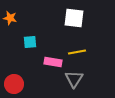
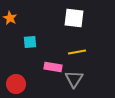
orange star: rotated 16 degrees clockwise
pink rectangle: moved 5 px down
red circle: moved 2 px right
